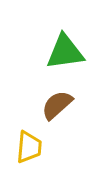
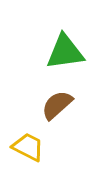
yellow trapezoid: moved 1 px left; rotated 68 degrees counterclockwise
